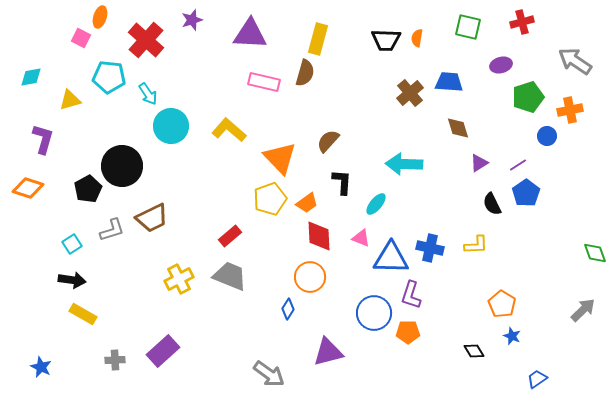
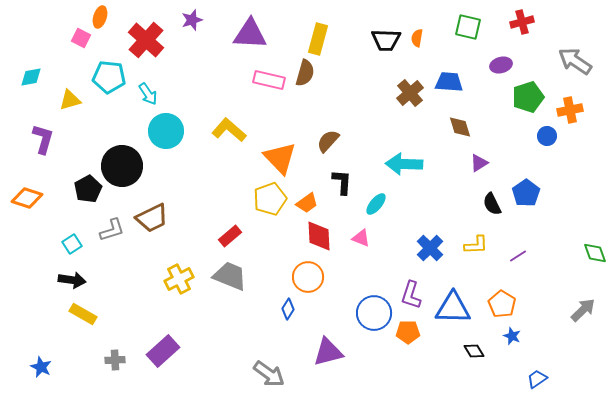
pink rectangle at (264, 82): moved 5 px right, 2 px up
cyan circle at (171, 126): moved 5 px left, 5 px down
brown diamond at (458, 128): moved 2 px right, 1 px up
purple line at (518, 165): moved 91 px down
orange diamond at (28, 188): moved 1 px left, 10 px down
blue cross at (430, 248): rotated 32 degrees clockwise
blue triangle at (391, 258): moved 62 px right, 50 px down
orange circle at (310, 277): moved 2 px left
